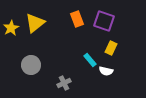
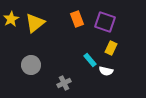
purple square: moved 1 px right, 1 px down
yellow star: moved 9 px up
